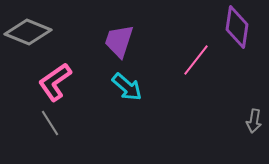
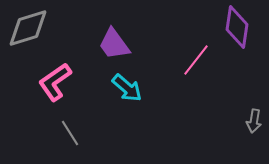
gray diamond: moved 4 px up; rotated 39 degrees counterclockwise
purple trapezoid: moved 5 px left, 3 px down; rotated 54 degrees counterclockwise
cyan arrow: moved 1 px down
gray line: moved 20 px right, 10 px down
